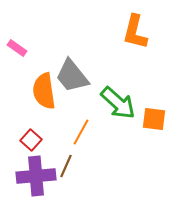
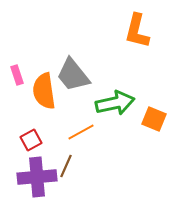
orange L-shape: moved 2 px right, 1 px up
pink rectangle: moved 27 px down; rotated 36 degrees clockwise
gray trapezoid: moved 1 px right, 1 px up
green arrow: moved 3 px left; rotated 54 degrees counterclockwise
orange square: rotated 15 degrees clockwise
orange line: rotated 32 degrees clockwise
red square: rotated 20 degrees clockwise
purple cross: moved 1 px right, 1 px down
